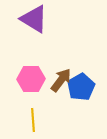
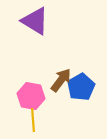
purple triangle: moved 1 px right, 2 px down
pink hexagon: moved 17 px down; rotated 12 degrees clockwise
